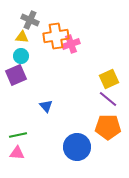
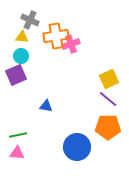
blue triangle: rotated 40 degrees counterclockwise
